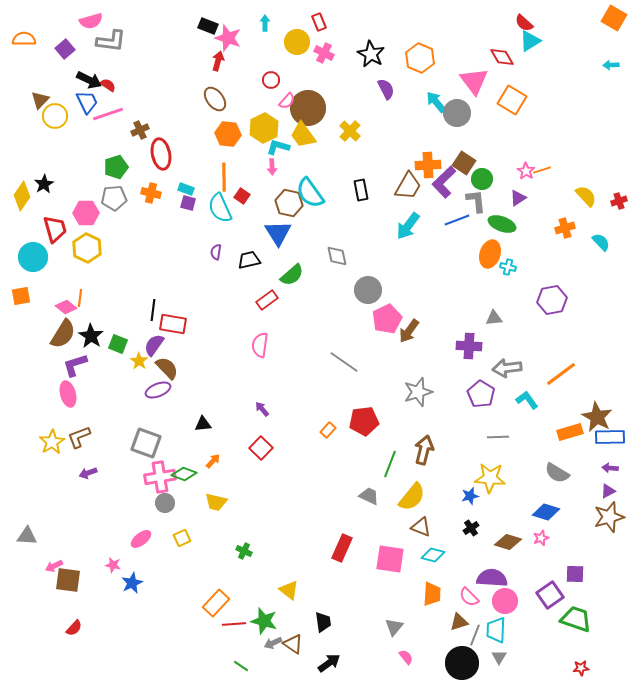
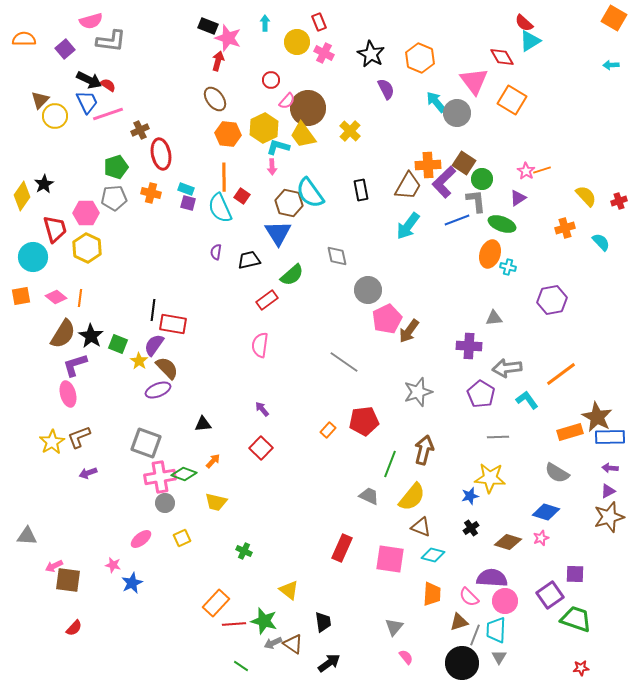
pink diamond at (66, 307): moved 10 px left, 10 px up
